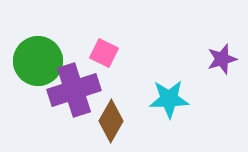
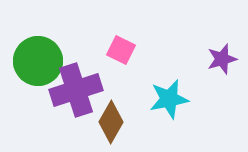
pink square: moved 17 px right, 3 px up
purple cross: moved 2 px right
cyan star: rotated 9 degrees counterclockwise
brown diamond: moved 1 px down
